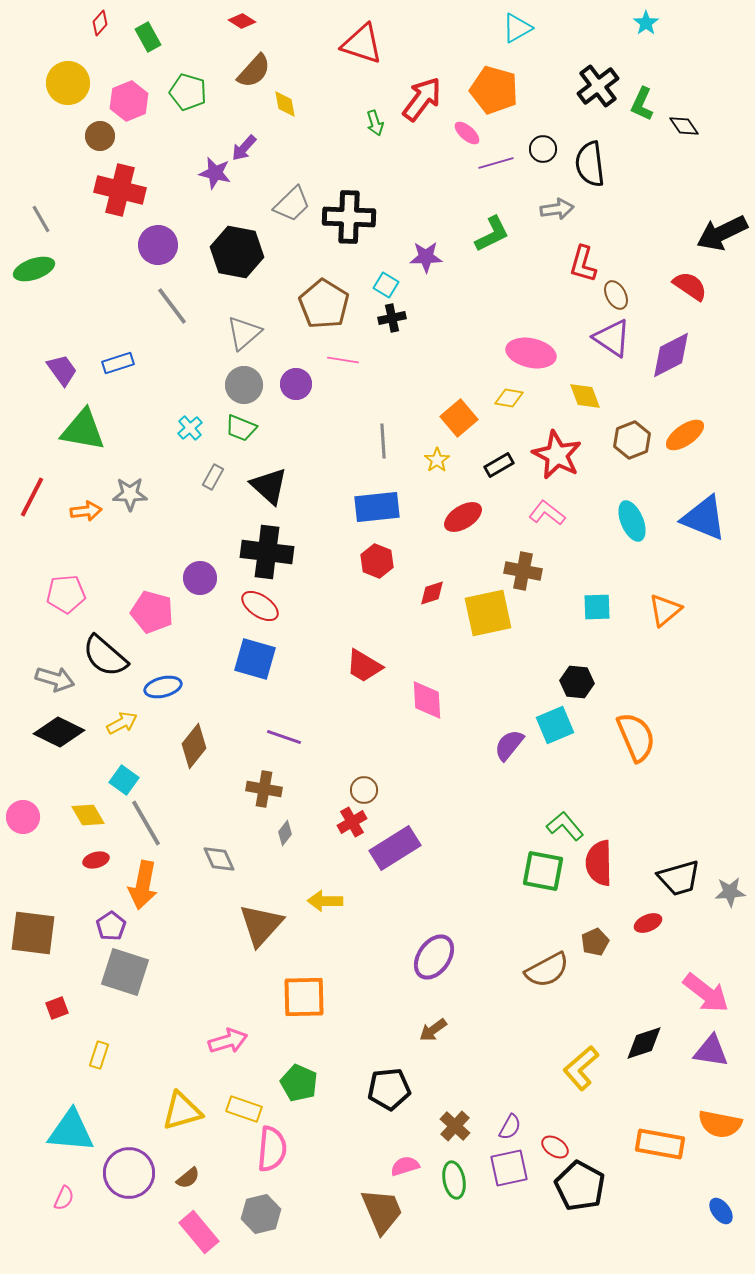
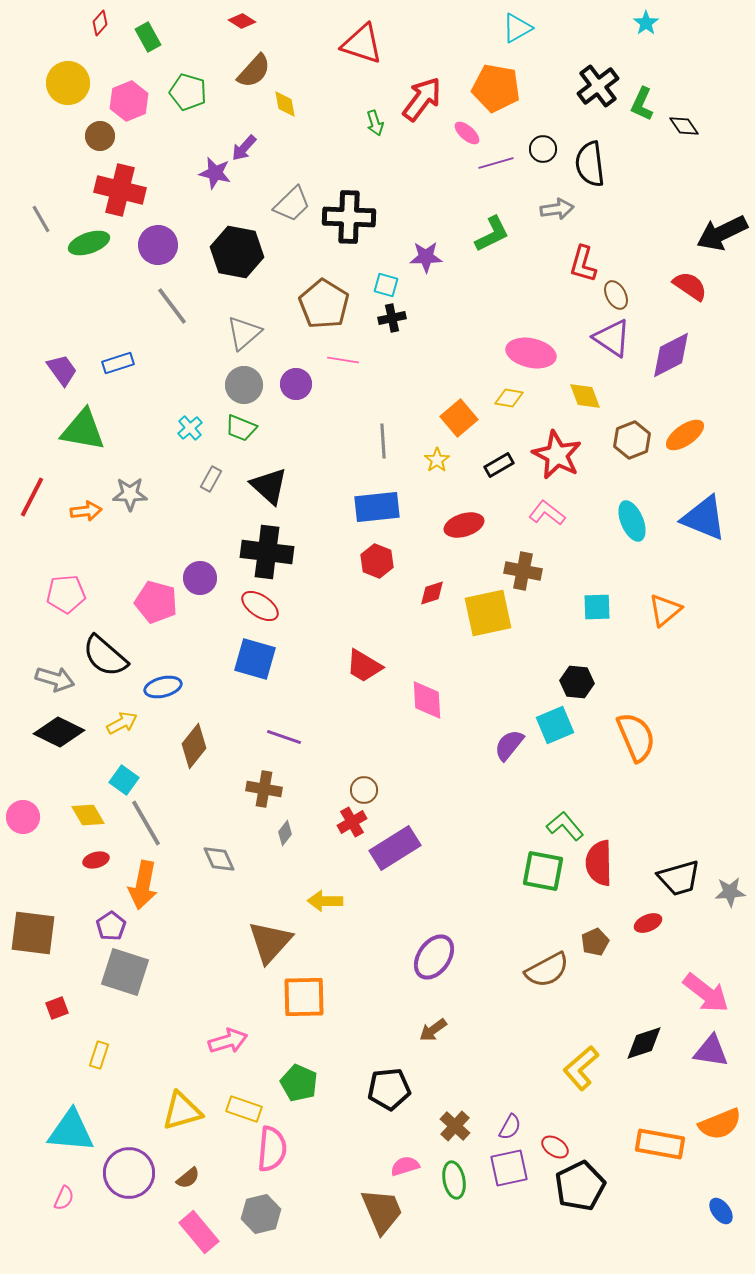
orange pentagon at (494, 90): moved 2 px right, 2 px up; rotated 6 degrees counterclockwise
green ellipse at (34, 269): moved 55 px right, 26 px up
cyan square at (386, 285): rotated 15 degrees counterclockwise
gray rectangle at (213, 477): moved 2 px left, 2 px down
red ellipse at (463, 517): moved 1 px right, 8 px down; rotated 15 degrees clockwise
pink pentagon at (152, 612): moved 4 px right, 10 px up
brown triangle at (261, 925): moved 9 px right, 17 px down
orange semicircle at (720, 1124): rotated 33 degrees counterclockwise
black pentagon at (580, 1186): rotated 18 degrees clockwise
